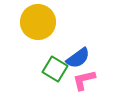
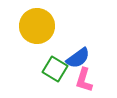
yellow circle: moved 1 px left, 4 px down
pink L-shape: rotated 60 degrees counterclockwise
